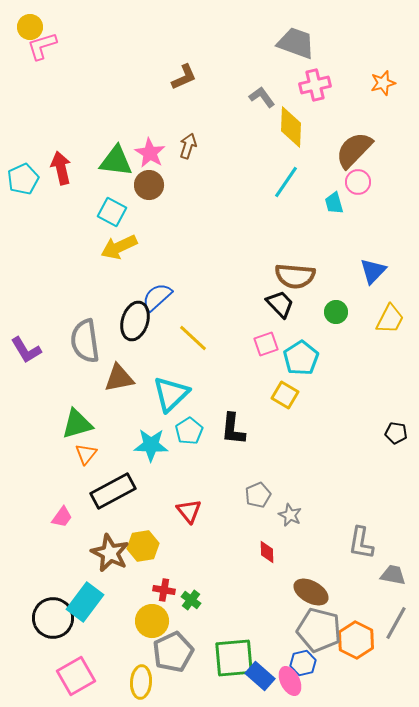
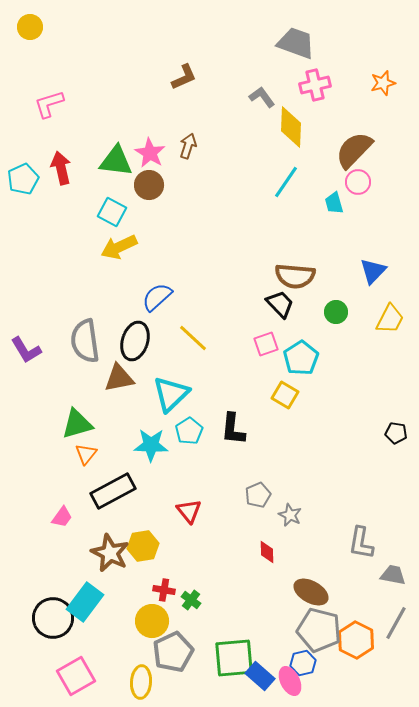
pink L-shape at (42, 46): moved 7 px right, 58 px down
black ellipse at (135, 321): moved 20 px down
